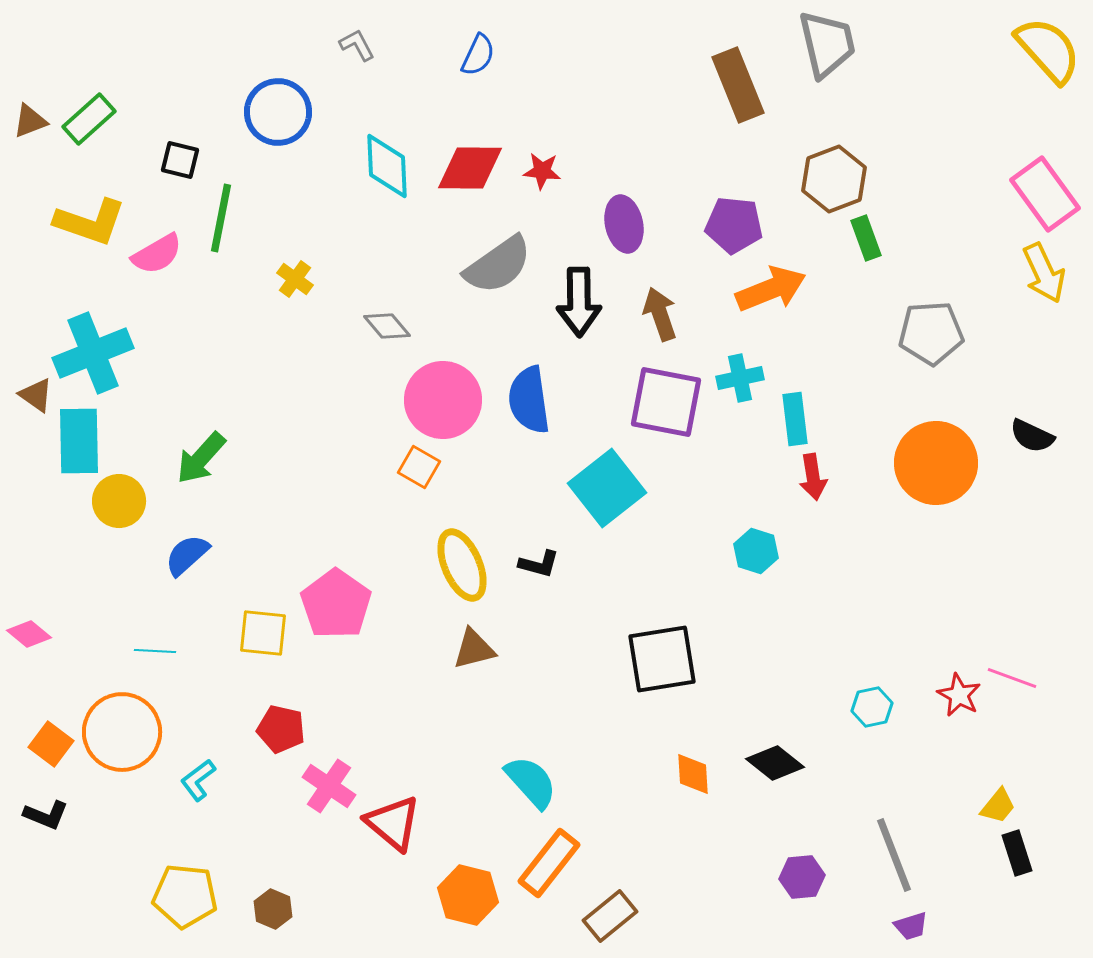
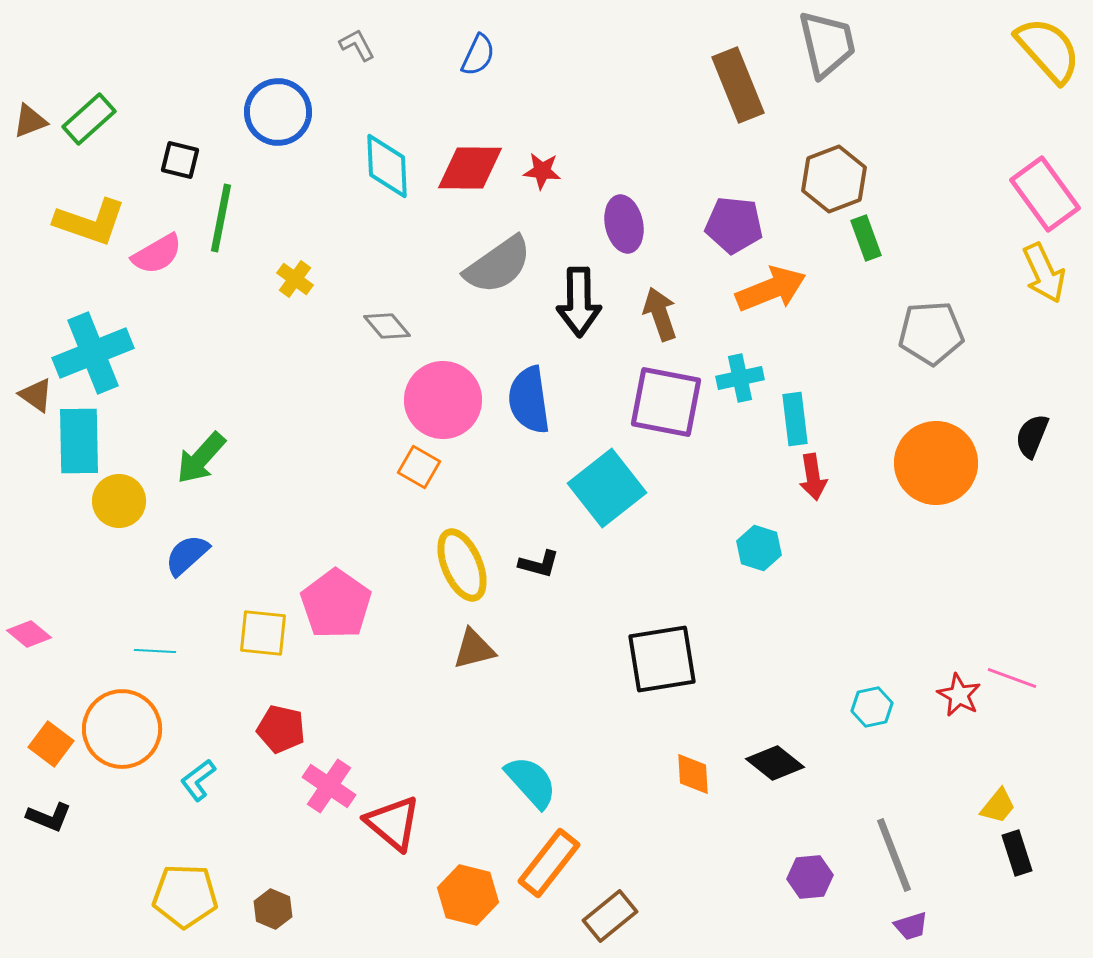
black semicircle at (1032, 436): rotated 87 degrees clockwise
cyan hexagon at (756, 551): moved 3 px right, 3 px up
orange circle at (122, 732): moved 3 px up
black L-shape at (46, 815): moved 3 px right, 2 px down
purple hexagon at (802, 877): moved 8 px right
yellow pentagon at (185, 896): rotated 4 degrees counterclockwise
